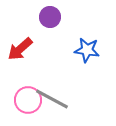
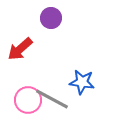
purple circle: moved 1 px right, 1 px down
blue star: moved 5 px left, 32 px down
